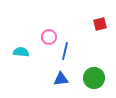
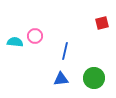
red square: moved 2 px right, 1 px up
pink circle: moved 14 px left, 1 px up
cyan semicircle: moved 6 px left, 10 px up
